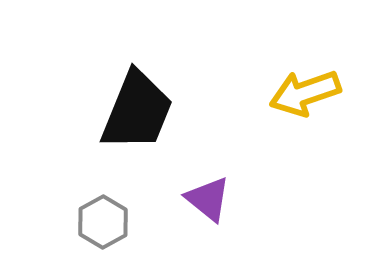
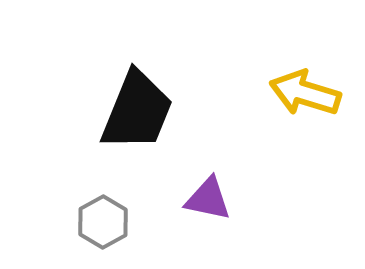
yellow arrow: rotated 36 degrees clockwise
purple triangle: rotated 27 degrees counterclockwise
